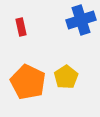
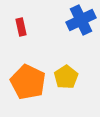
blue cross: rotated 8 degrees counterclockwise
